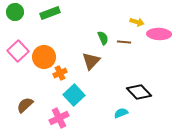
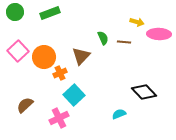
brown triangle: moved 10 px left, 5 px up
black diamond: moved 5 px right
cyan semicircle: moved 2 px left, 1 px down
